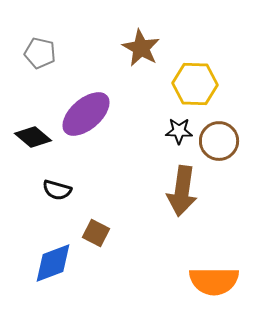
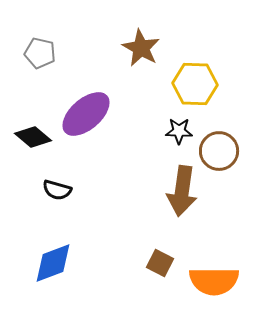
brown circle: moved 10 px down
brown square: moved 64 px right, 30 px down
